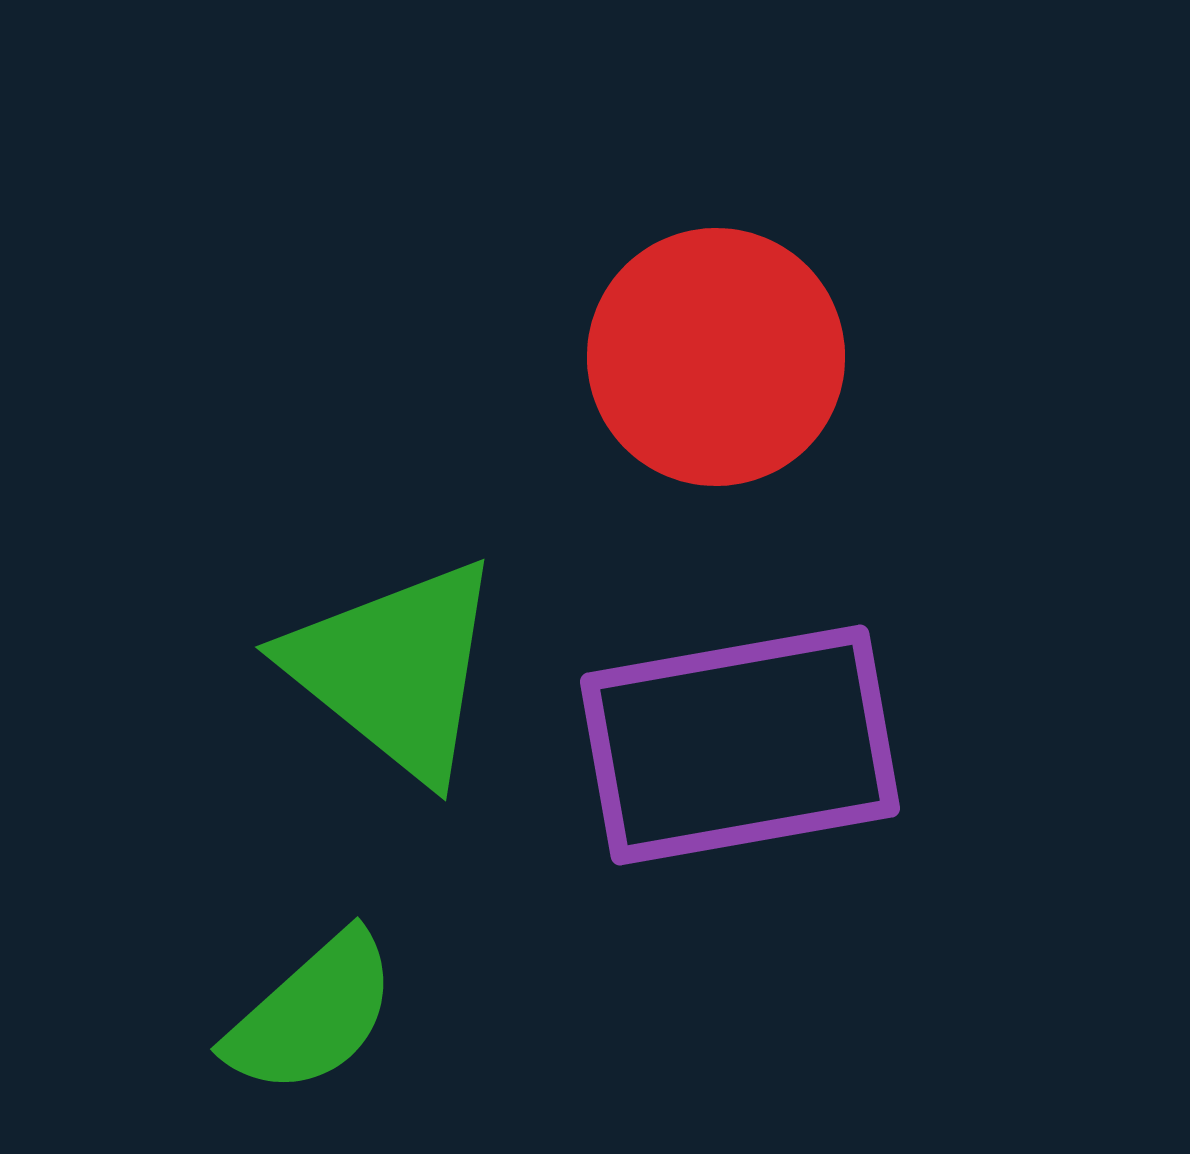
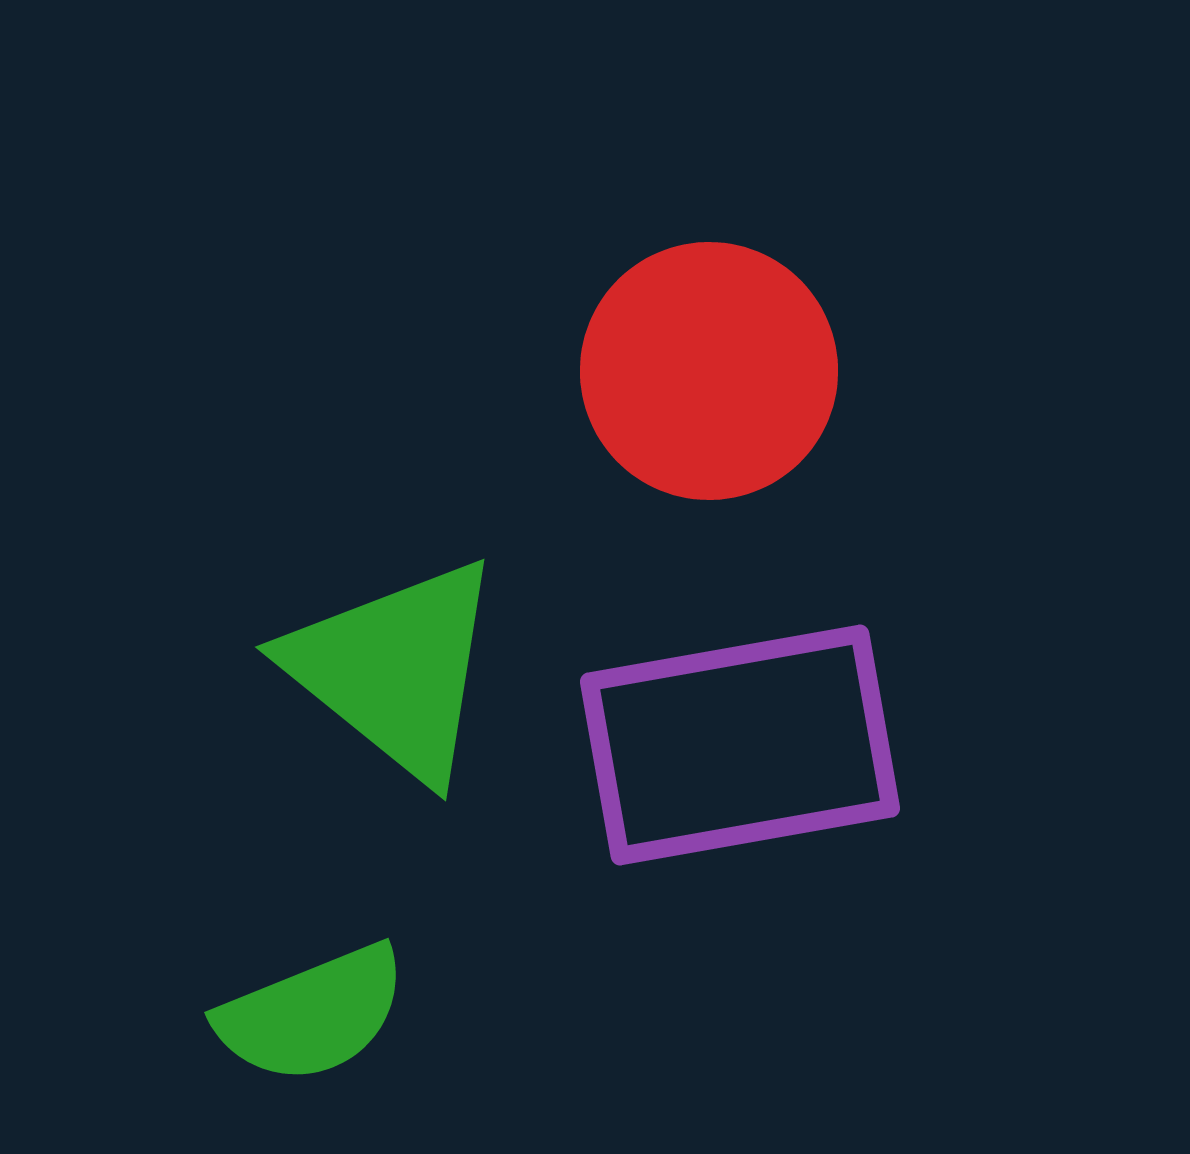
red circle: moved 7 px left, 14 px down
green semicircle: rotated 20 degrees clockwise
